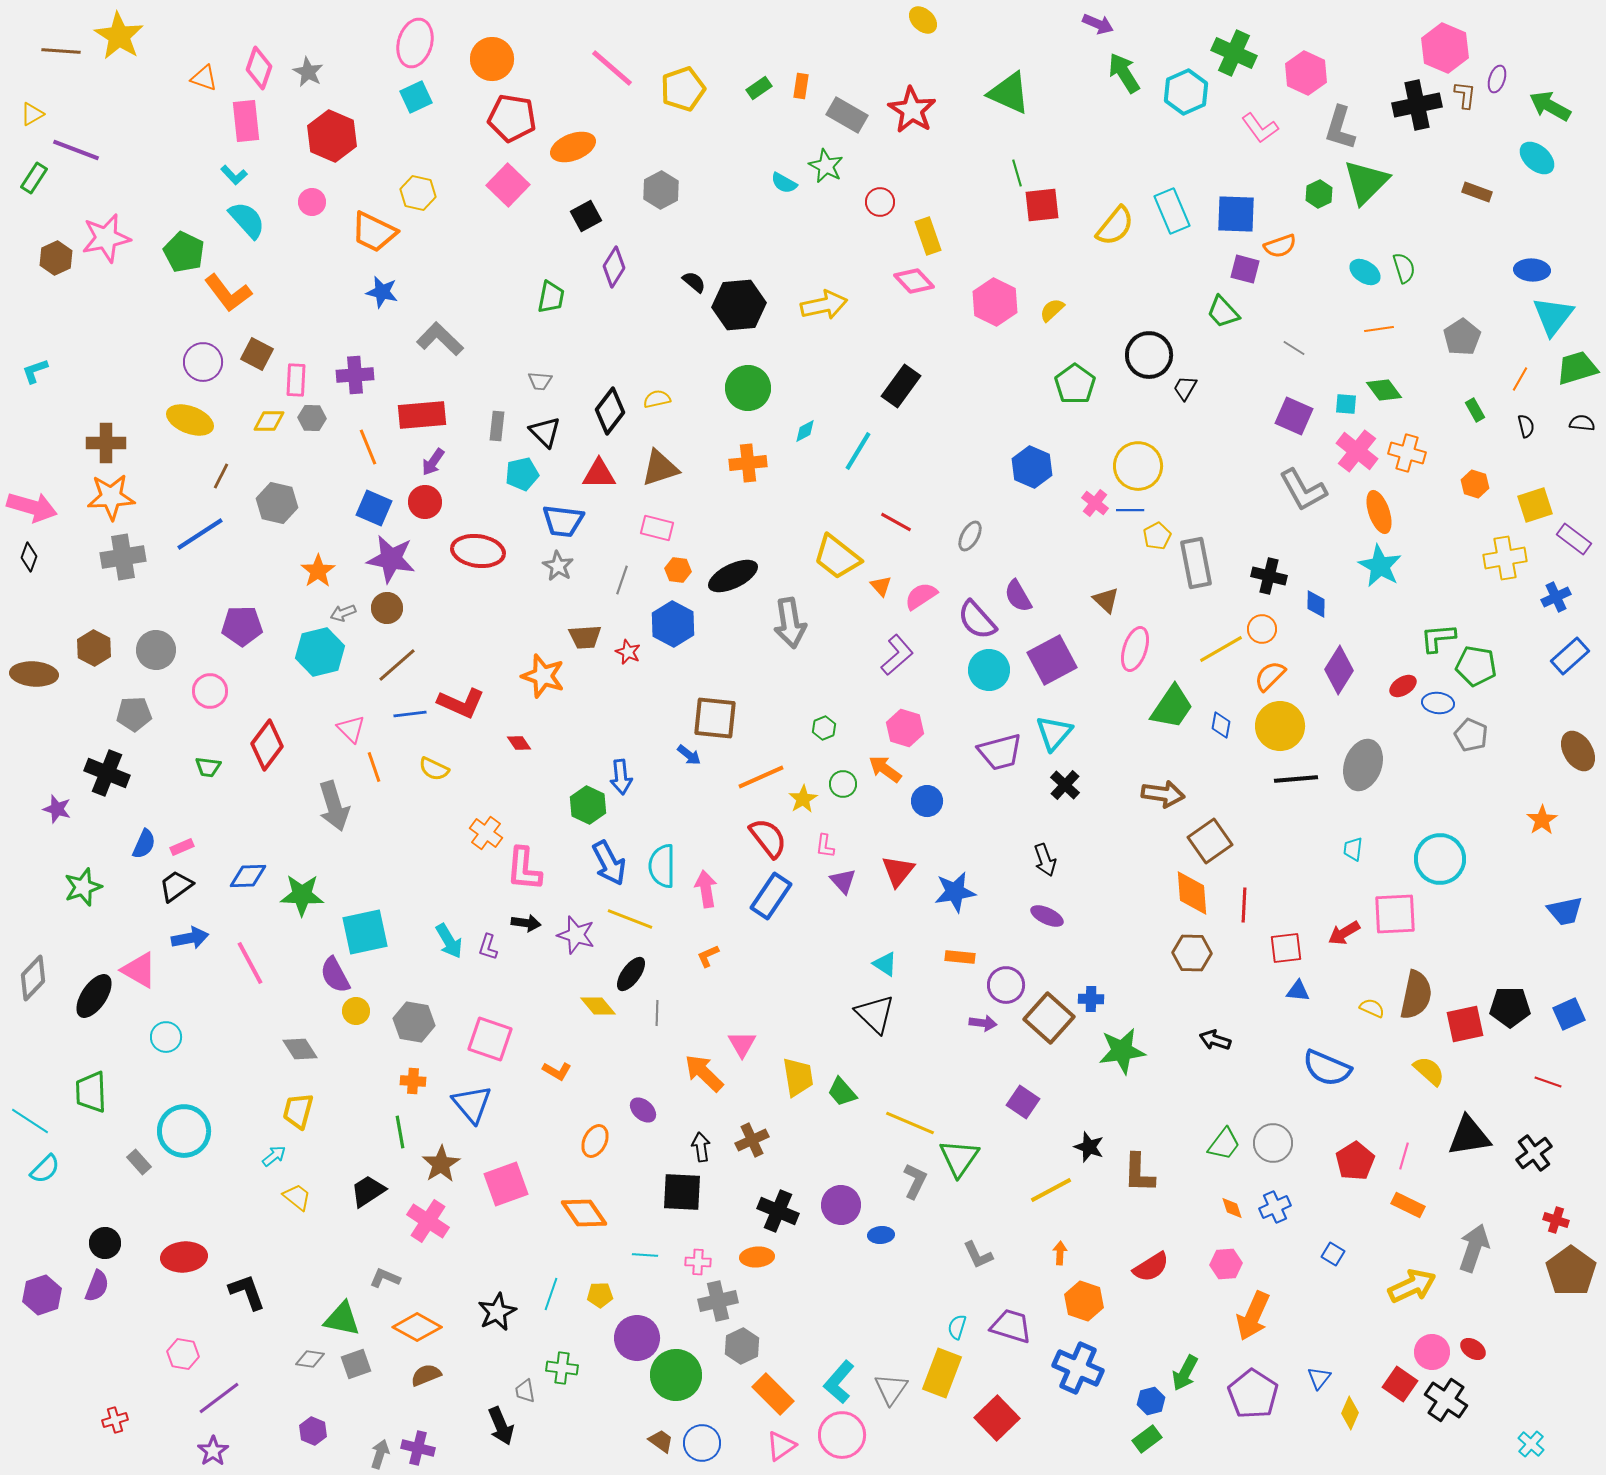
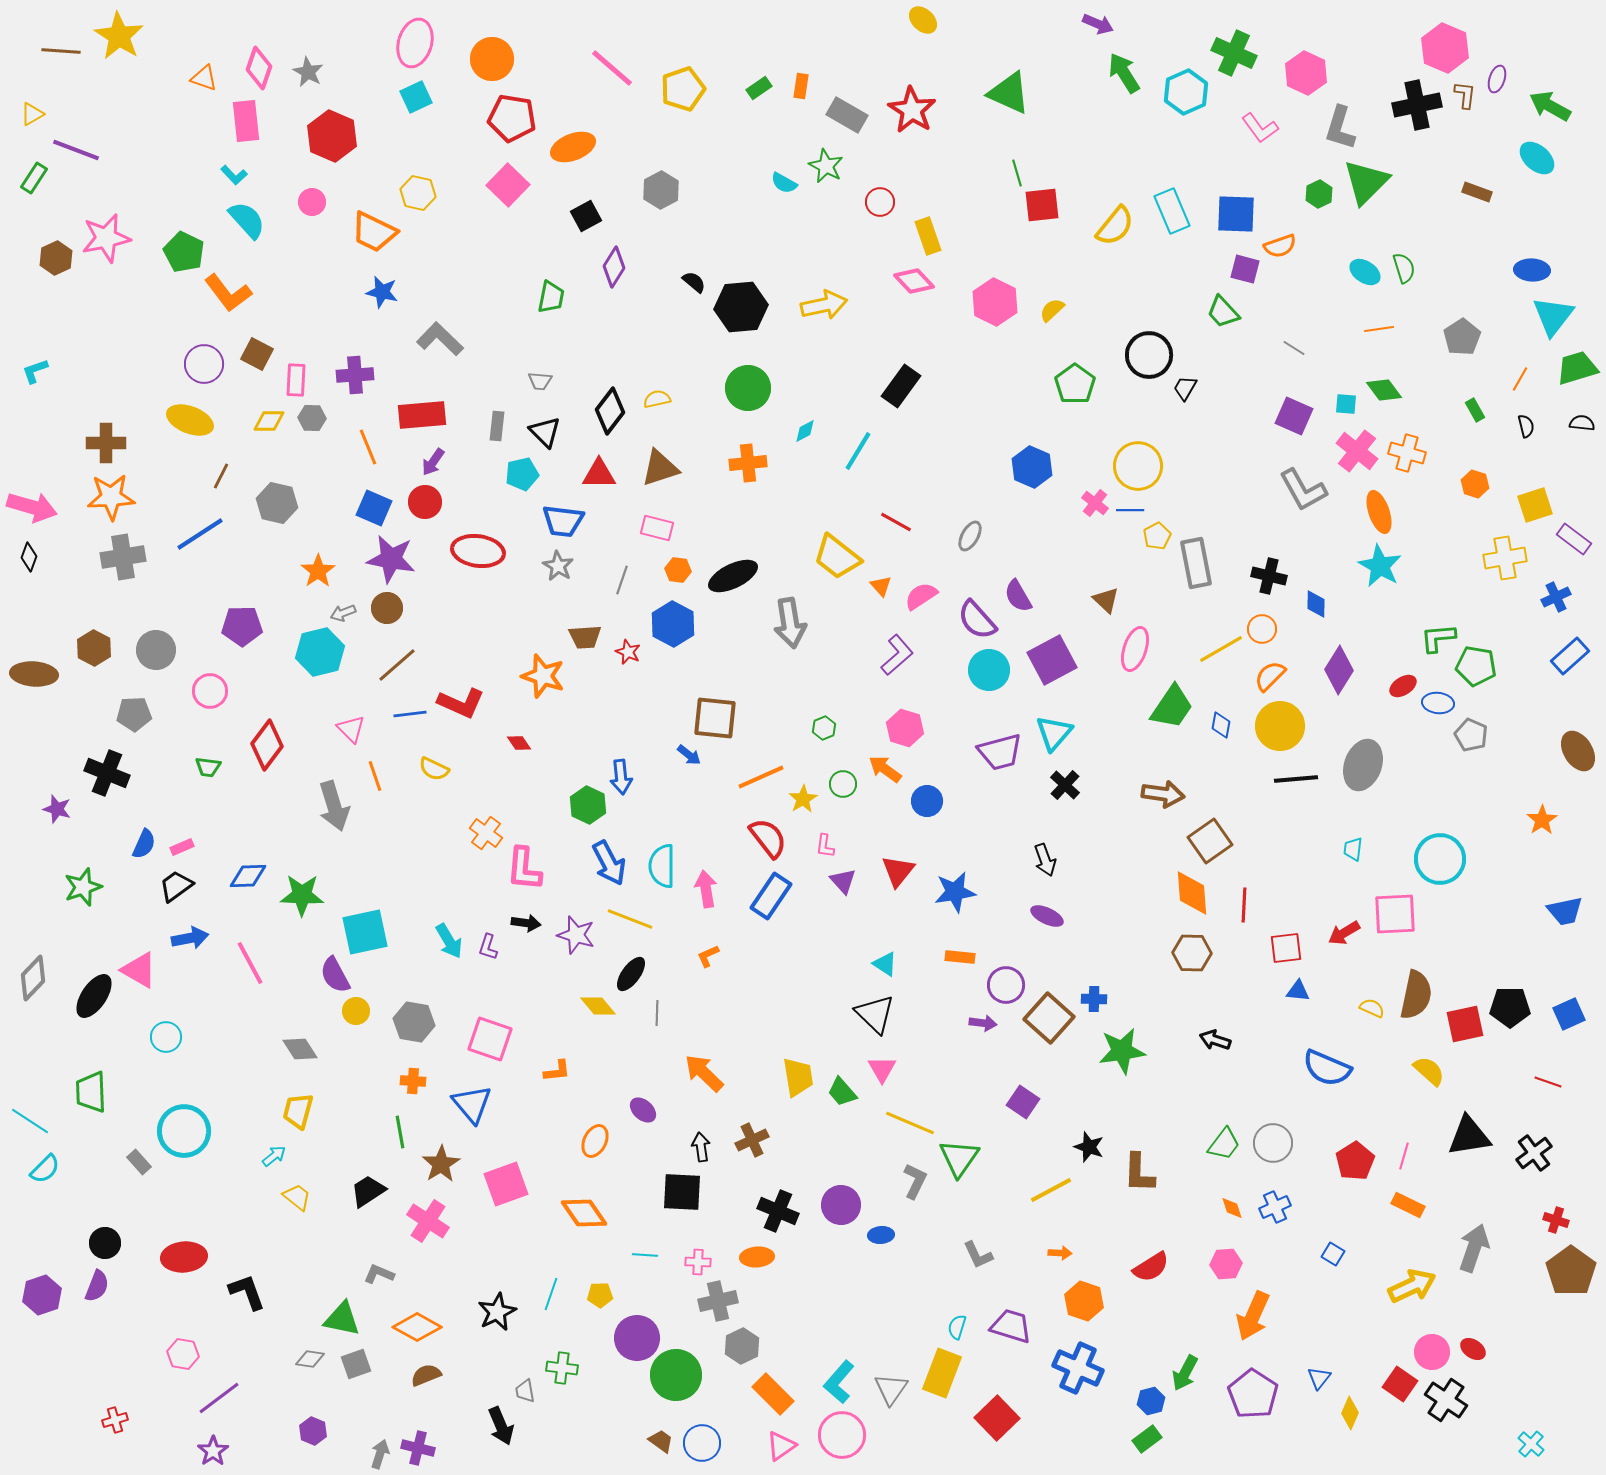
black hexagon at (739, 305): moved 2 px right, 2 px down
purple circle at (203, 362): moved 1 px right, 2 px down
orange line at (374, 767): moved 1 px right, 9 px down
blue cross at (1091, 999): moved 3 px right
pink triangle at (742, 1044): moved 140 px right, 25 px down
orange L-shape at (557, 1071): rotated 36 degrees counterclockwise
orange arrow at (1060, 1253): rotated 90 degrees clockwise
gray L-shape at (385, 1278): moved 6 px left, 4 px up
